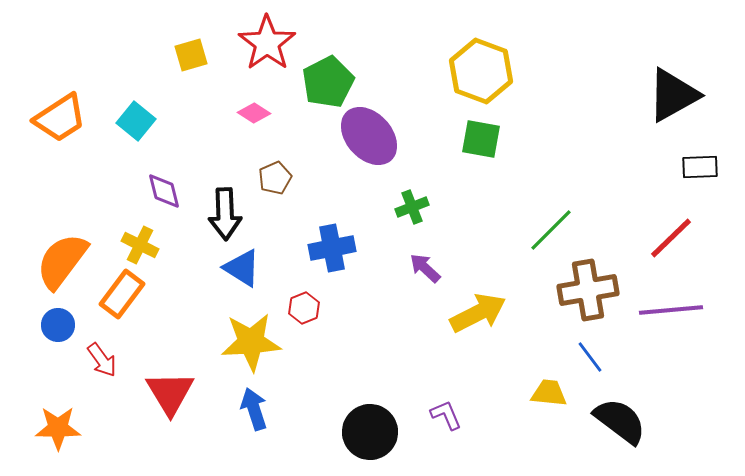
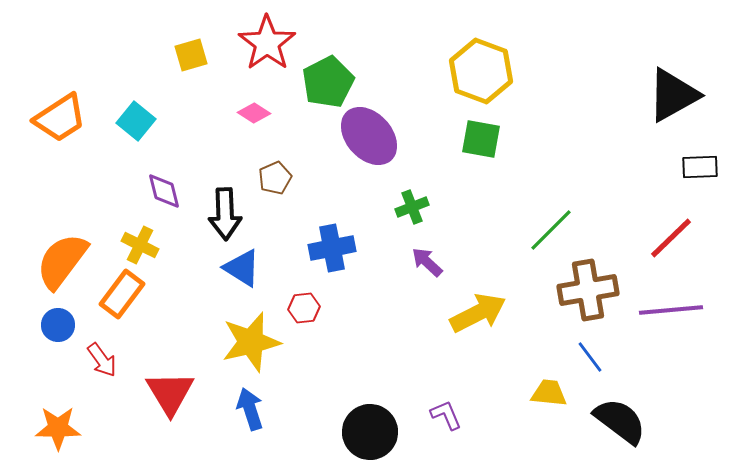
purple arrow: moved 2 px right, 6 px up
red hexagon: rotated 16 degrees clockwise
yellow star: rotated 10 degrees counterclockwise
blue arrow: moved 4 px left
